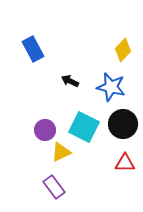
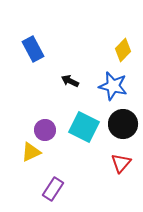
blue star: moved 2 px right, 1 px up
yellow triangle: moved 30 px left
red triangle: moved 4 px left; rotated 50 degrees counterclockwise
purple rectangle: moved 1 px left, 2 px down; rotated 70 degrees clockwise
